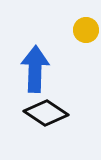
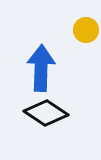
blue arrow: moved 6 px right, 1 px up
